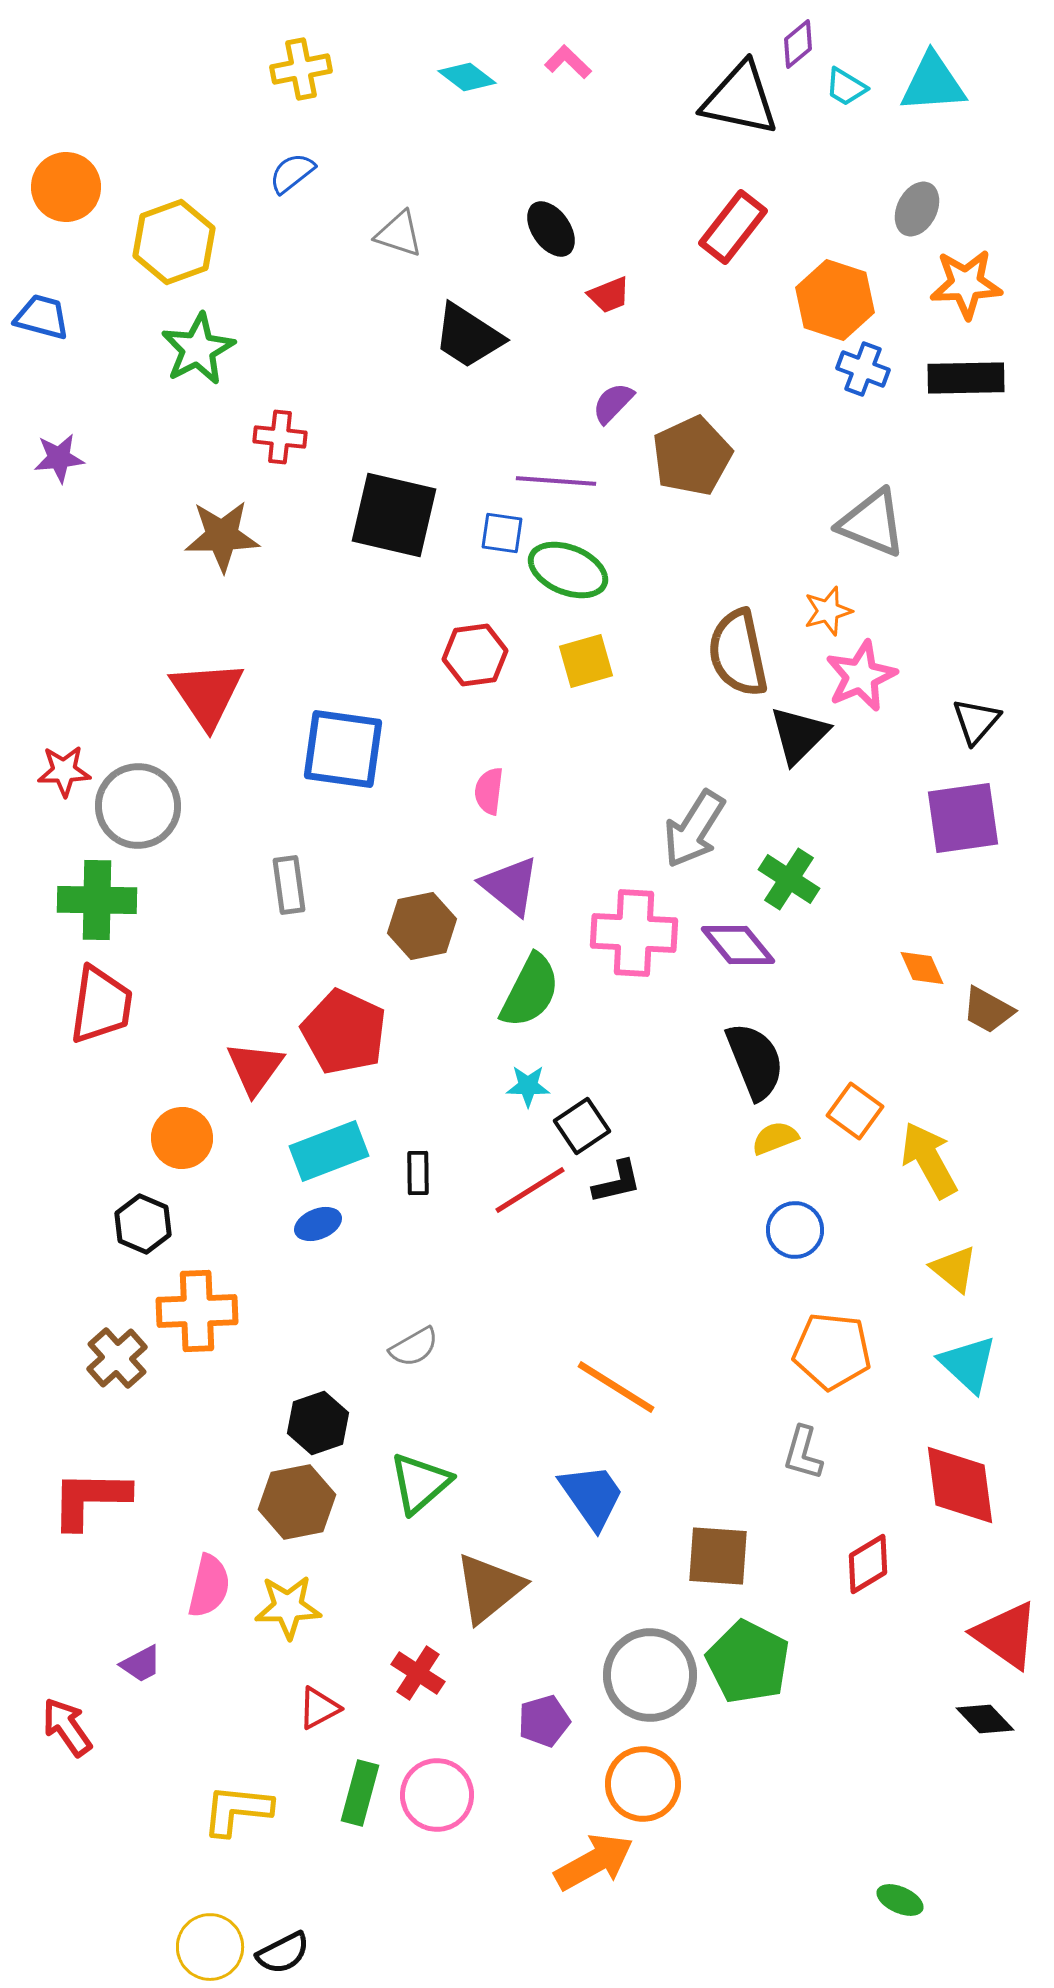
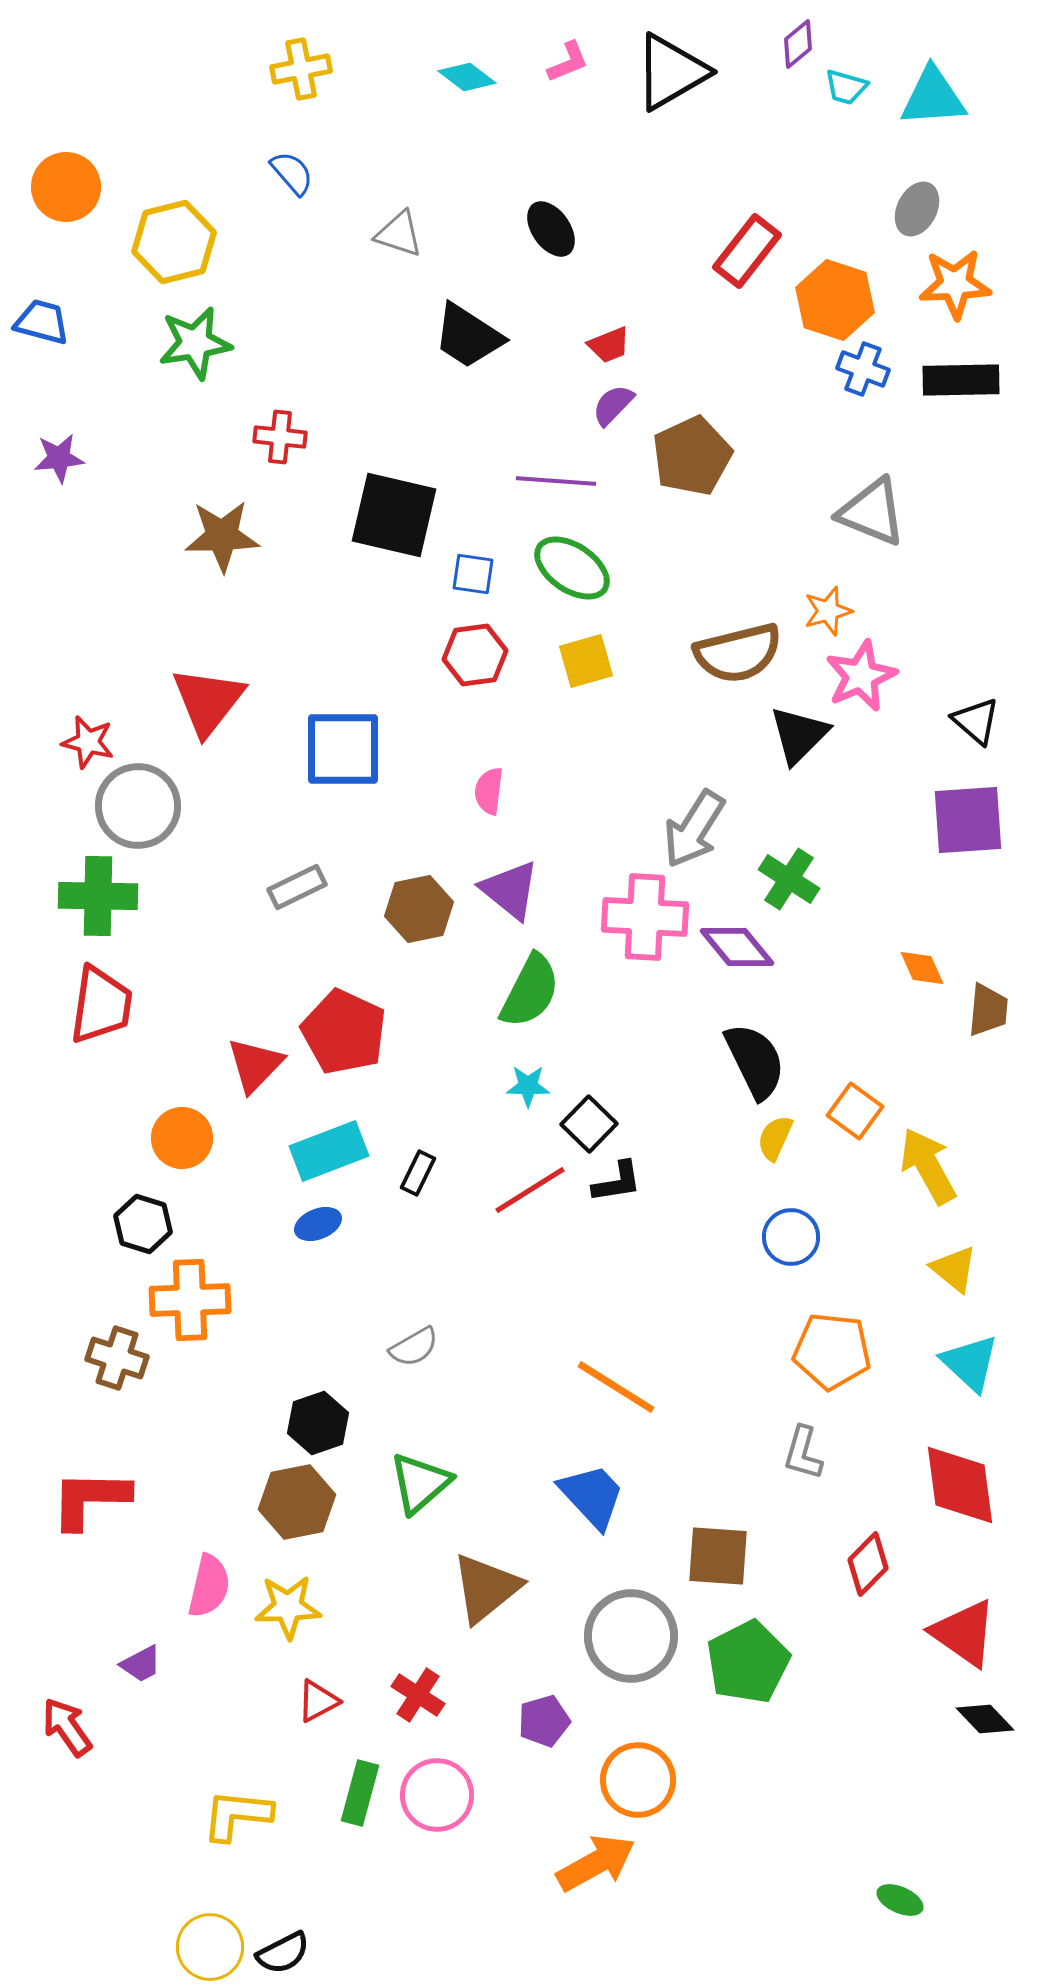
pink L-shape at (568, 62): rotated 114 degrees clockwise
cyan triangle at (933, 83): moved 14 px down
cyan trapezoid at (846, 87): rotated 15 degrees counterclockwise
black triangle at (740, 99): moved 69 px left, 27 px up; rotated 42 degrees counterclockwise
blue semicircle at (292, 173): rotated 87 degrees clockwise
red rectangle at (733, 227): moved 14 px right, 24 px down
yellow hexagon at (174, 242): rotated 6 degrees clockwise
orange star at (966, 284): moved 11 px left
red trapezoid at (609, 295): moved 50 px down
blue trapezoid at (42, 317): moved 5 px down
green star at (198, 349): moved 3 px left, 6 px up; rotated 18 degrees clockwise
black rectangle at (966, 378): moved 5 px left, 2 px down
purple semicircle at (613, 403): moved 2 px down
gray triangle at (872, 523): moved 11 px up
blue square at (502, 533): moved 29 px left, 41 px down
green ellipse at (568, 570): moved 4 px right, 2 px up; rotated 12 degrees clockwise
brown semicircle at (738, 653): rotated 92 degrees counterclockwise
red triangle at (207, 694): moved 1 px right, 7 px down; rotated 12 degrees clockwise
black triangle at (976, 721): rotated 30 degrees counterclockwise
blue square at (343, 749): rotated 8 degrees counterclockwise
red star at (64, 771): moved 24 px right, 29 px up; rotated 16 degrees clockwise
purple square at (963, 818): moved 5 px right, 2 px down; rotated 4 degrees clockwise
gray rectangle at (289, 885): moved 8 px right, 2 px down; rotated 72 degrees clockwise
purple triangle at (510, 886): moved 4 px down
green cross at (97, 900): moved 1 px right, 4 px up
brown hexagon at (422, 926): moved 3 px left, 17 px up
pink cross at (634, 933): moved 11 px right, 16 px up
purple diamond at (738, 945): moved 1 px left, 2 px down
brown trapezoid at (988, 1010): rotated 114 degrees counterclockwise
black semicircle at (755, 1061): rotated 4 degrees counterclockwise
red triangle at (255, 1068): moved 3 px up; rotated 8 degrees clockwise
black square at (582, 1126): moved 7 px right, 2 px up; rotated 12 degrees counterclockwise
yellow semicircle at (775, 1138): rotated 45 degrees counterclockwise
yellow arrow at (929, 1160): moved 1 px left, 6 px down
black rectangle at (418, 1173): rotated 27 degrees clockwise
black L-shape at (617, 1182): rotated 4 degrees clockwise
black hexagon at (143, 1224): rotated 6 degrees counterclockwise
blue circle at (795, 1230): moved 4 px left, 7 px down
orange cross at (197, 1311): moved 7 px left, 11 px up
brown cross at (117, 1358): rotated 30 degrees counterclockwise
cyan triangle at (968, 1364): moved 2 px right, 1 px up
blue trapezoid at (592, 1496): rotated 8 degrees counterclockwise
red diamond at (868, 1564): rotated 14 degrees counterclockwise
brown triangle at (489, 1588): moved 3 px left
red triangle at (1006, 1635): moved 42 px left, 2 px up
green pentagon at (748, 1662): rotated 18 degrees clockwise
red cross at (418, 1673): moved 22 px down
gray circle at (650, 1675): moved 19 px left, 39 px up
red triangle at (319, 1708): moved 1 px left, 7 px up
orange circle at (643, 1784): moved 5 px left, 4 px up
yellow L-shape at (237, 1810): moved 5 px down
orange arrow at (594, 1862): moved 2 px right, 1 px down
